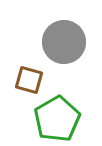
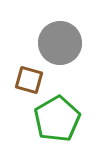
gray circle: moved 4 px left, 1 px down
